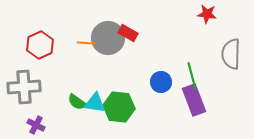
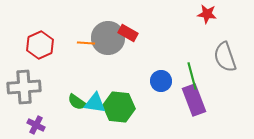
gray semicircle: moved 6 px left, 3 px down; rotated 20 degrees counterclockwise
blue circle: moved 1 px up
